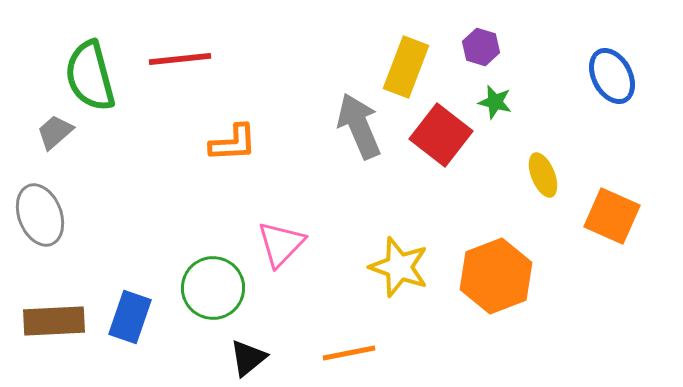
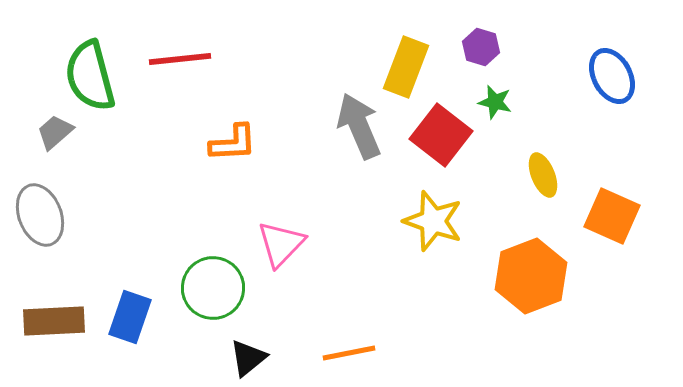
yellow star: moved 34 px right, 46 px up
orange hexagon: moved 35 px right
